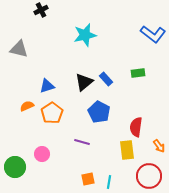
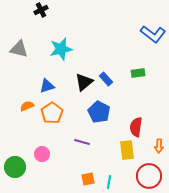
cyan star: moved 24 px left, 14 px down
orange arrow: rotated 40 degrees clockwise
